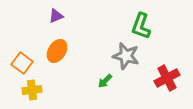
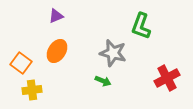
gray star: moved 13 px left, 3 px up
orange square: moved 1 px left
green arrow: moved 2 px left; rotated 112 degrees counterclockwise
